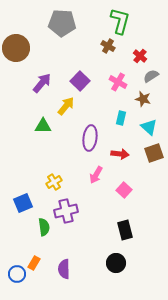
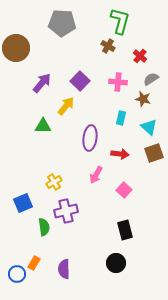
gray semicircle: moved 3 px down
pink cross: rotated 24 degrees counterclockwise
